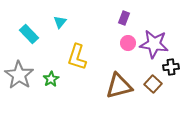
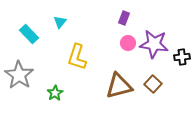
black cross: moved 11 px right, 10 px up
green star: moved 4 px right, 14 px down
